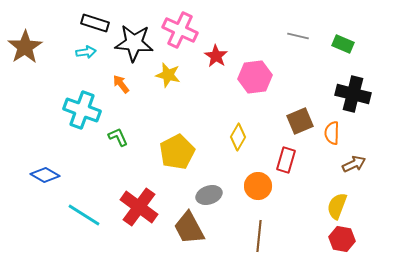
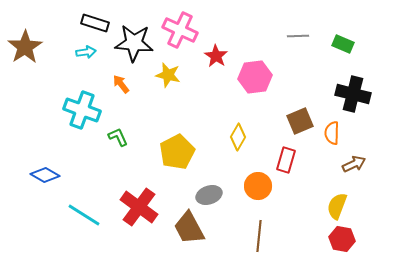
gray line: rotated 15 degrees counterclockwise
